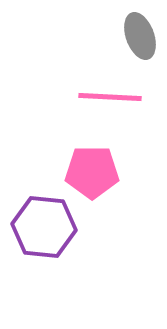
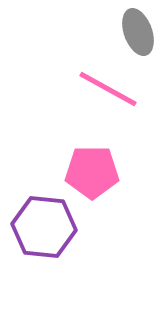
gray ellipse: moved 2 px left, 4 px up
pink line: moved 2 px left, 8 px up; rotated 26 degrees clockwise
